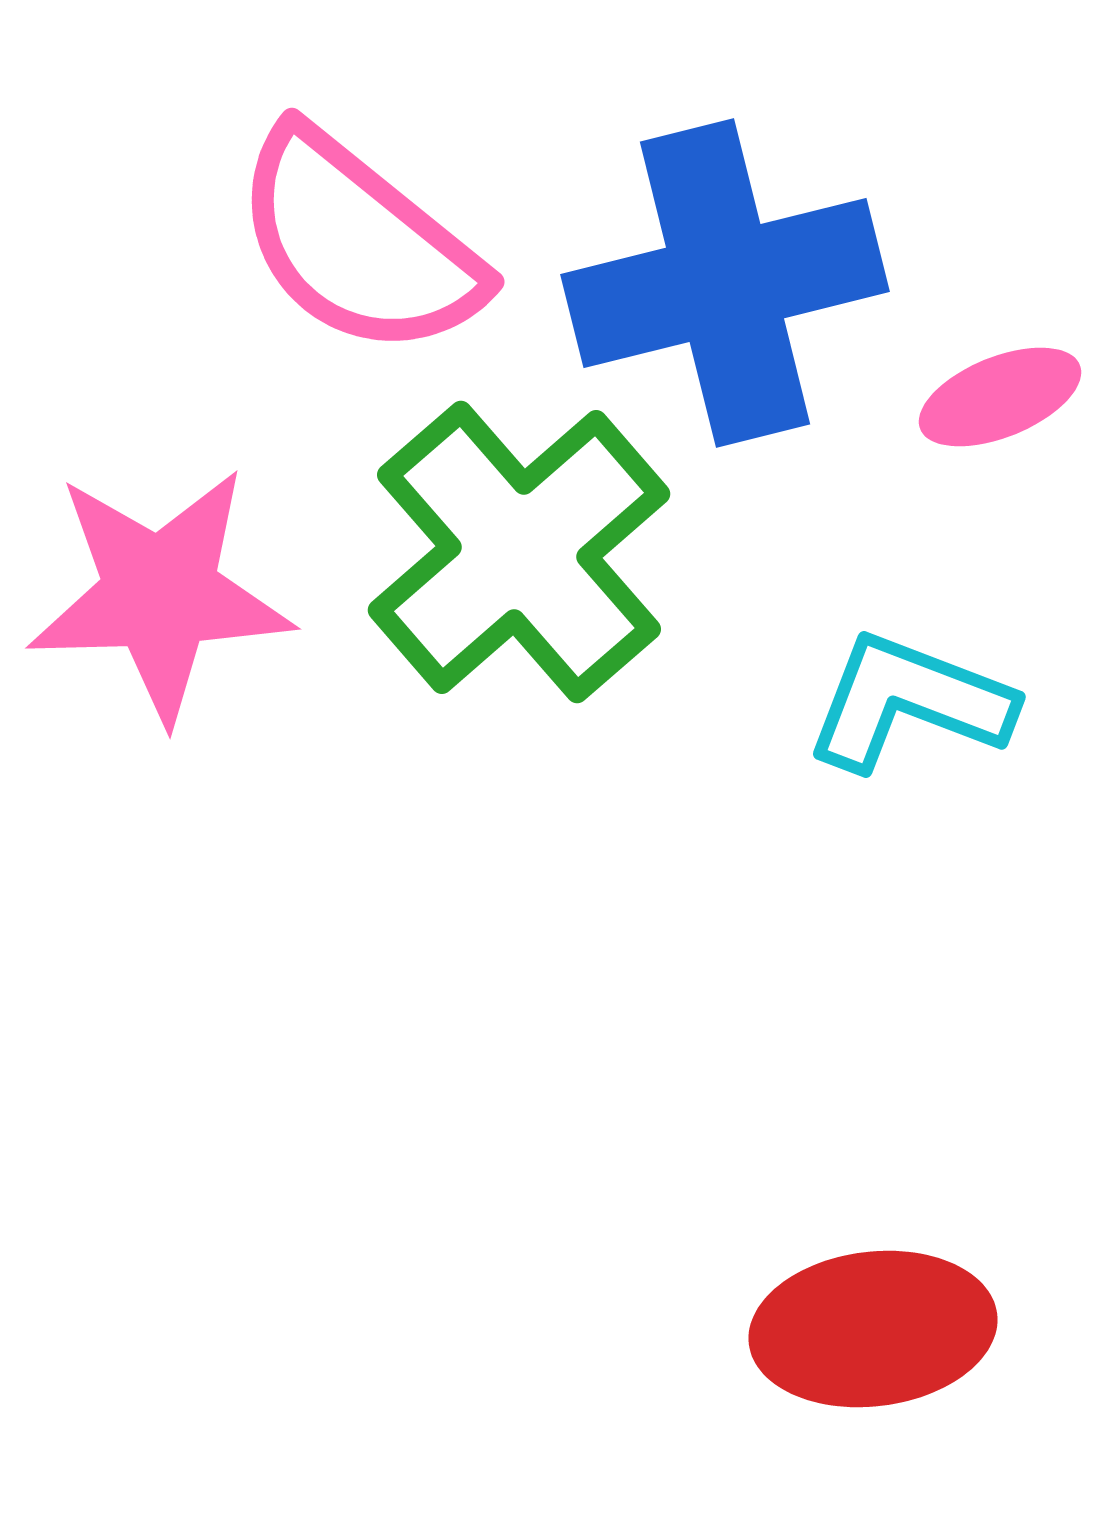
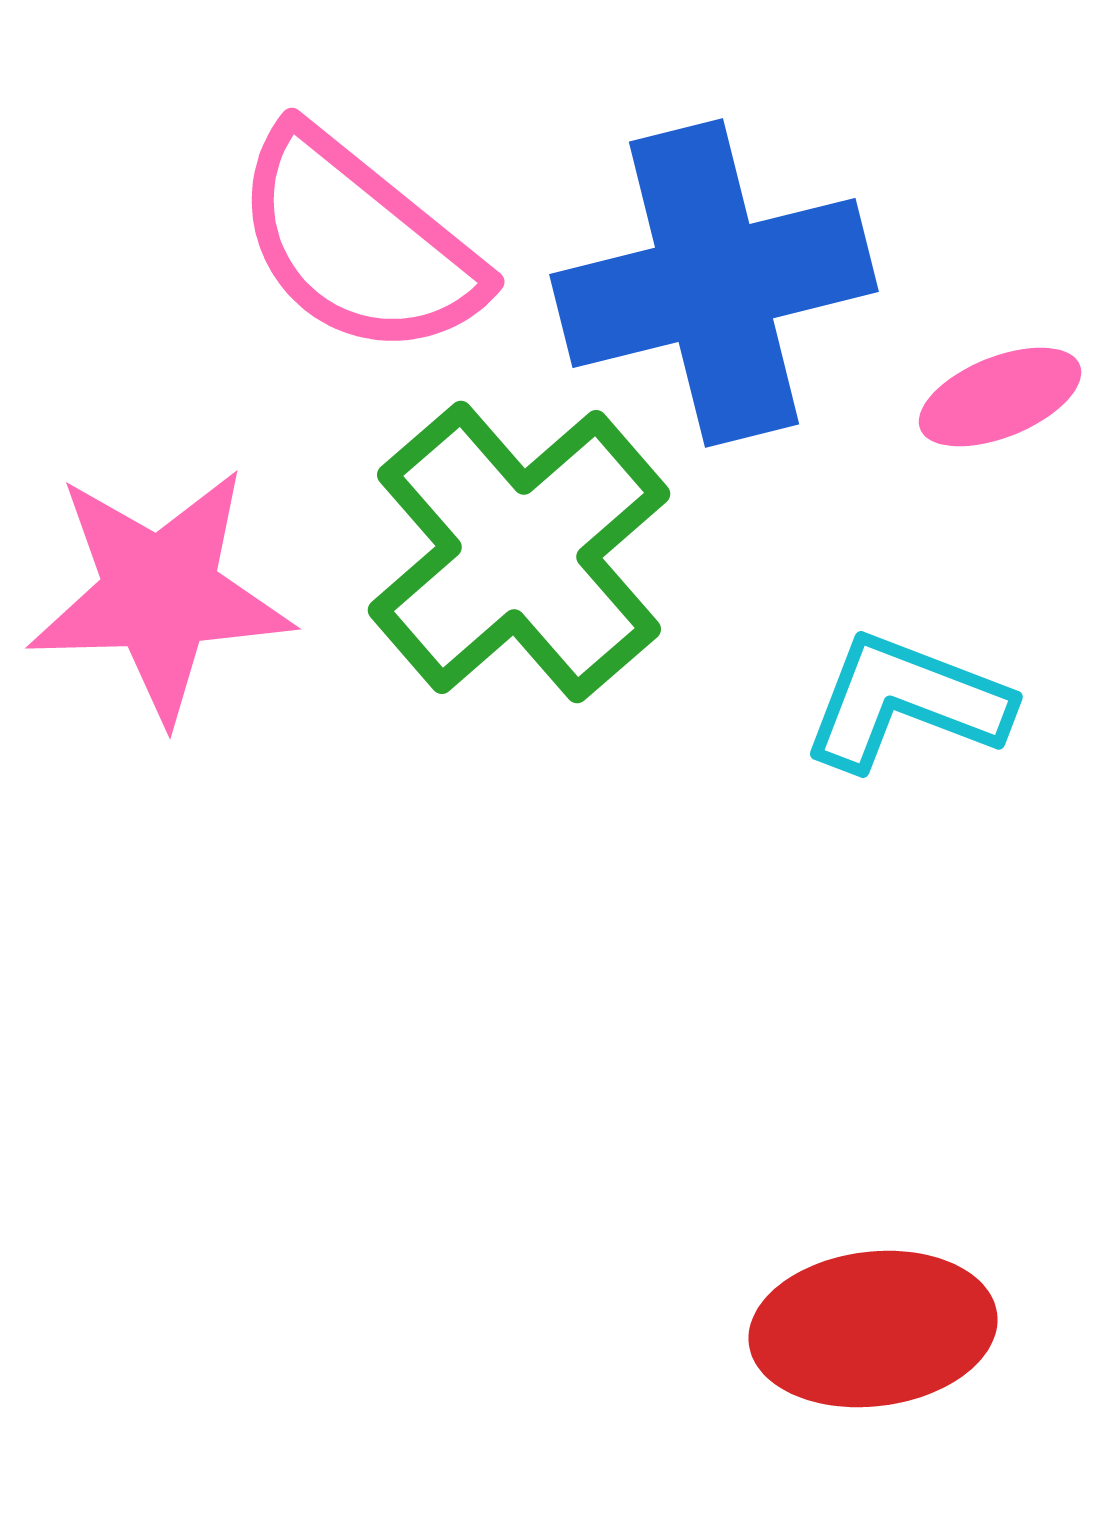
blue cross: moved 11 px left
cyan L-shape: moved 3 px left
